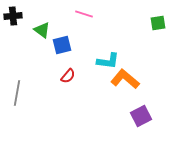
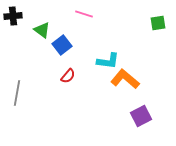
blue square: rotated 24 degrees counterclockwise
